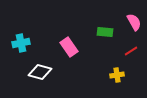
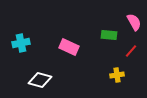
green rectangle: moved 4 px right, 3 px down
pink rectangle: rotated 30 degrees counterclockwise
red line: rotated 16 degrees counterclockwise
white diamond: moved 8 px down
